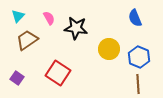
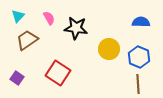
blue semicircle: moved 6 px right, 4 px down; rotated 114 degrees clockwise
